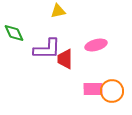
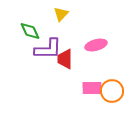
yellow triangle: moved 3 px right, 3 px down; rotated 35 degrees counterclockwise
green diamond: moved 16 px right, 2 px up
purple L-shape: moved 1 px right
pink rectangle: moved 1 px left, 1 px up
